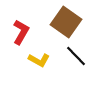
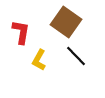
red L-shape: rotated 20 degrees counterclockwise
yellow L-shape: rotated 90 degrees clockwise
